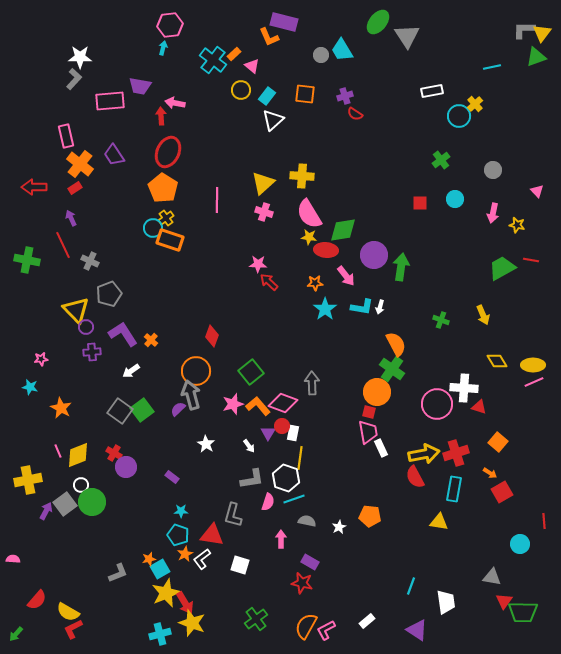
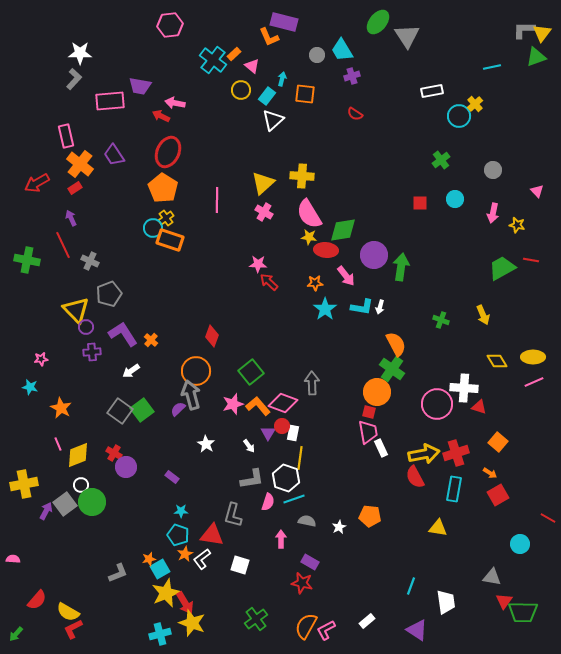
cyan arrow at (163, 48): moved 119 px right, 31 px down
gray circle at (321, 55): moved 4 px left
white star at (80, 57): moved 4 px up
purple cross at (345, 96): moved 7 px right, 20 px up
red arrow at (161, 116): rotated 60 degrees counterclockwise
red arrow at (34, 187): moved 3 px right, 4 px up; rotated 30 degrees counterclockwise
pink cross at (264, 212): rotated 12 degrees clockwise
yellow ellipse at (533, 365): moved 8 px up
pink line at (58, 451): moved 7 px up
yellow cross at (28, 480): moved 4 px left, 4 px down
red square at (502, 492): moved 4 px left, 3 px down
red line at (544, 521): moved 4 px right, 3 px up; rotated 56 degrees counterclockwise
yellow triangle at (439, 522): moved 1 px left, 6 px down
